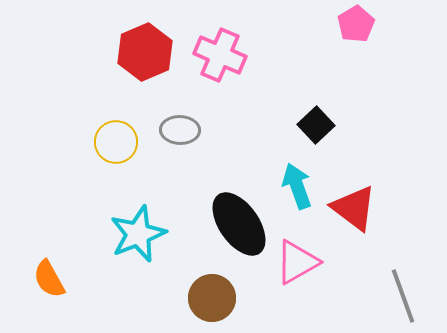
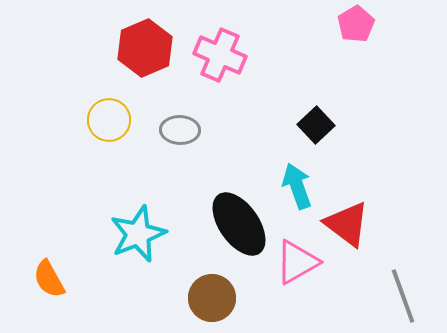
red hexagon: moved 4 px up
yellow circle: moved 7 px left, 22 px up
red triangle: moved 7 px left, 16 px down
